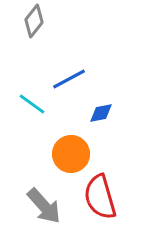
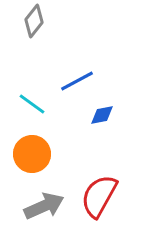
blue line: moved 8 px right, 2 px down
blue diamond: moved 1 px right, 2 px down
orange circle: moved 39 px left
red semicircle: moved 1 px left, 1 px up; rotated 45 degrees clockwise
gray arrow: rotated 72 degrees counterclockwise
